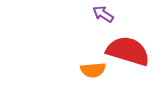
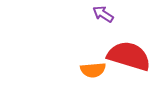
red semicircle: moved 1 px right, 5 px down
